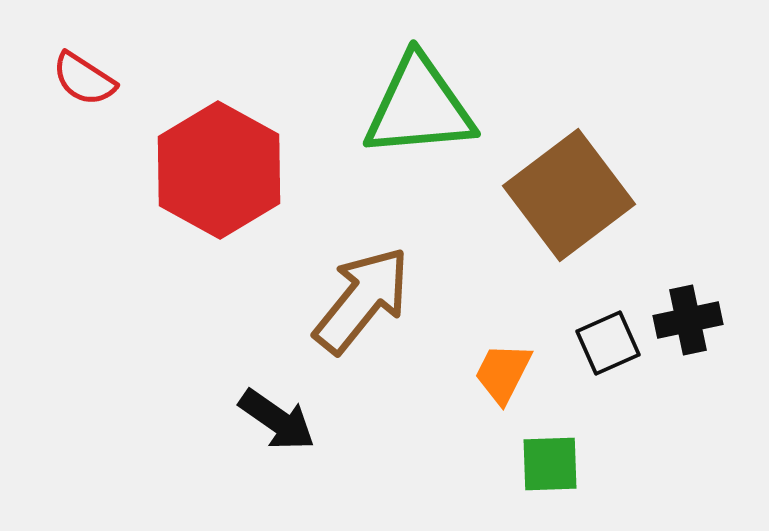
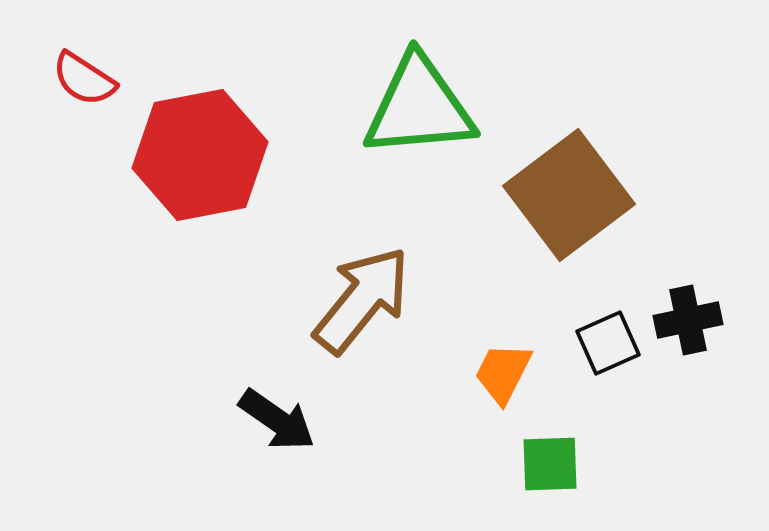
red hexagon: moved 19 px left, 15 px up; rotated 20 degrees clockwise
